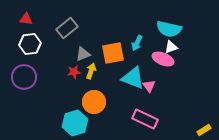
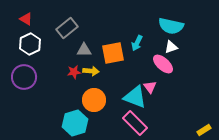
red triangle: rotated 24 degrees clockwise
cyan semicircle: moved 2 px right, 3 px up
white hexagon: rotated 20 degrees counterclockwise
gray triangle: moved 1 px right, 4 px up; rotated 21 degrees clockwise
pink ellipse: moved 5 px down; rotated 20 degrees clockwise
yellow arrow: rotated 77 degrees clockwise
cyan triangle: moved 2 px right, 19 px down
pink triangle: moved 1 px right, 1 px down
orange circle: moved 2 px up
pink rectangle: moved 10 px left, 4 px down; rotated 20 degrees clockwise
